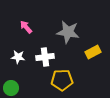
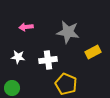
pink arrow: rotated 56 degrees counterclockwise
white cross: moved 3 px right, 3 px down
yellow pentagon: moved 4 px right, 4 px down; rotated 25 degrees clockwise
green circle: moved 1 px right
